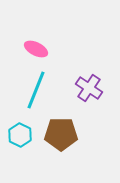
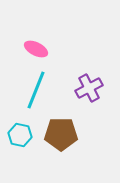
purple cross: rotated 28 degrees clockwise
cyan hexagon: rotated 15 degrees counterclockwise
